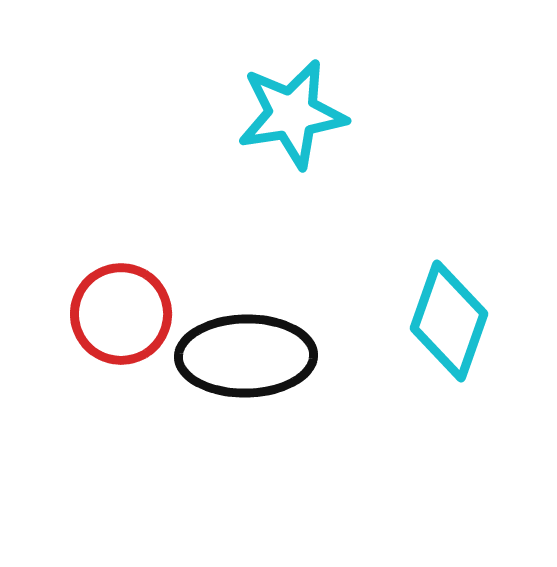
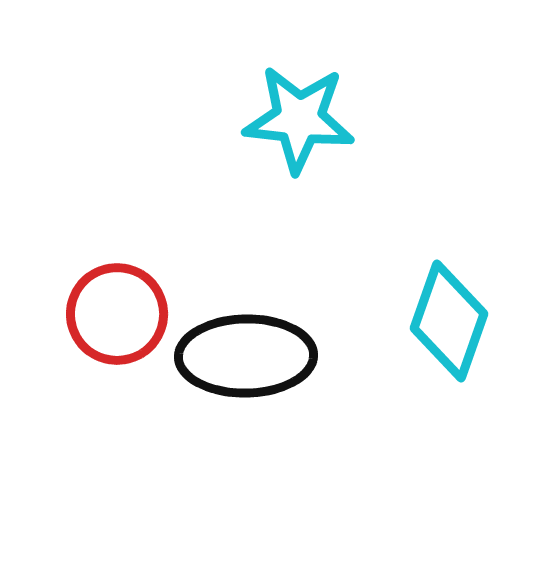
cyan star: moved 7 px right, 5 px down; rotated 15 degrees clockwise
red circle: moved 4 px left
